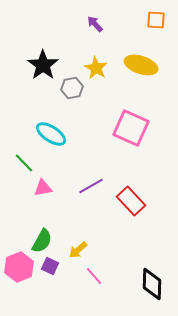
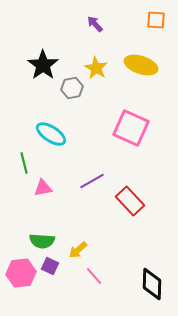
green line: rotated 30 degrees clockwise
purple line: moved 1 px right, 5 px up
red rectangle: moved 1 px left
green semicircle: rotated 65 degrees clockwise
pink hexagon: moved 2 px right, 6 px down; rotated 16 degrees clockwise
